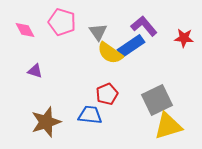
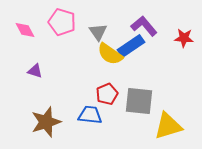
yellow semicircle: moved 1 px down
gray square: moved 18 px left, 1 px down; rotated 32 degrees clockwise
